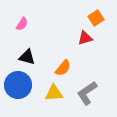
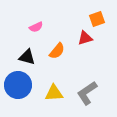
orange square: moved 1 px right, 1 px down; rotated 14 degrees clockwise
pink semicircle: moved 14 px right, 3 px down; rotated 32 degrees clockwise
orange semicircle: moved 6 px left, 17 px up
